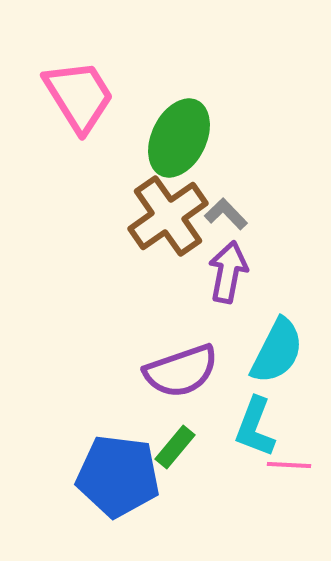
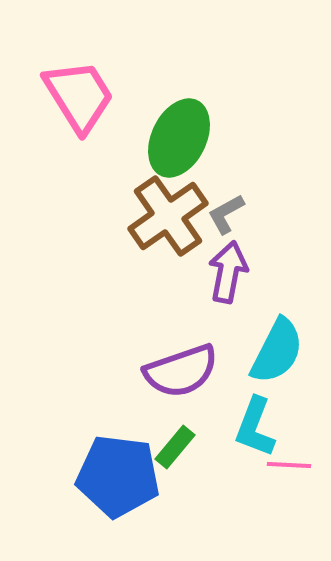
gray L-shape: rotated 75 degrees counterclockwise
